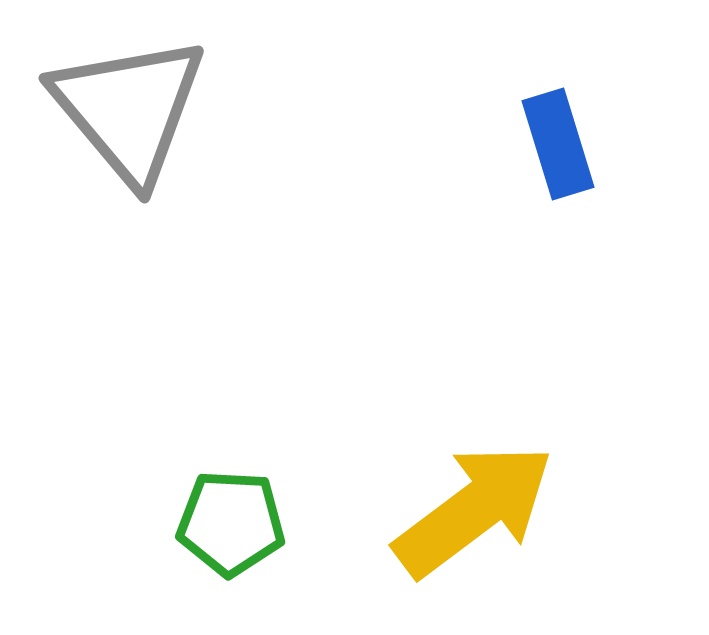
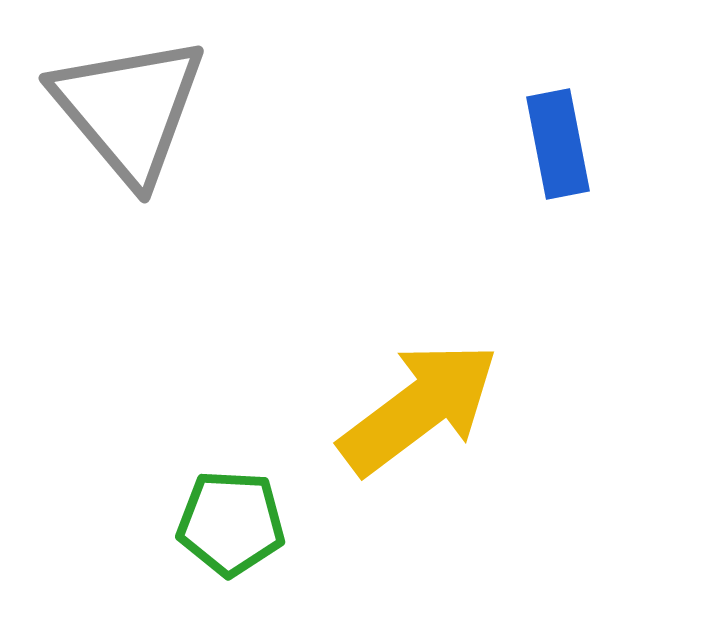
blue rectangle: rotated 6 degrees clockwise
yellow arrow: moved 55 px left, 102 px up
